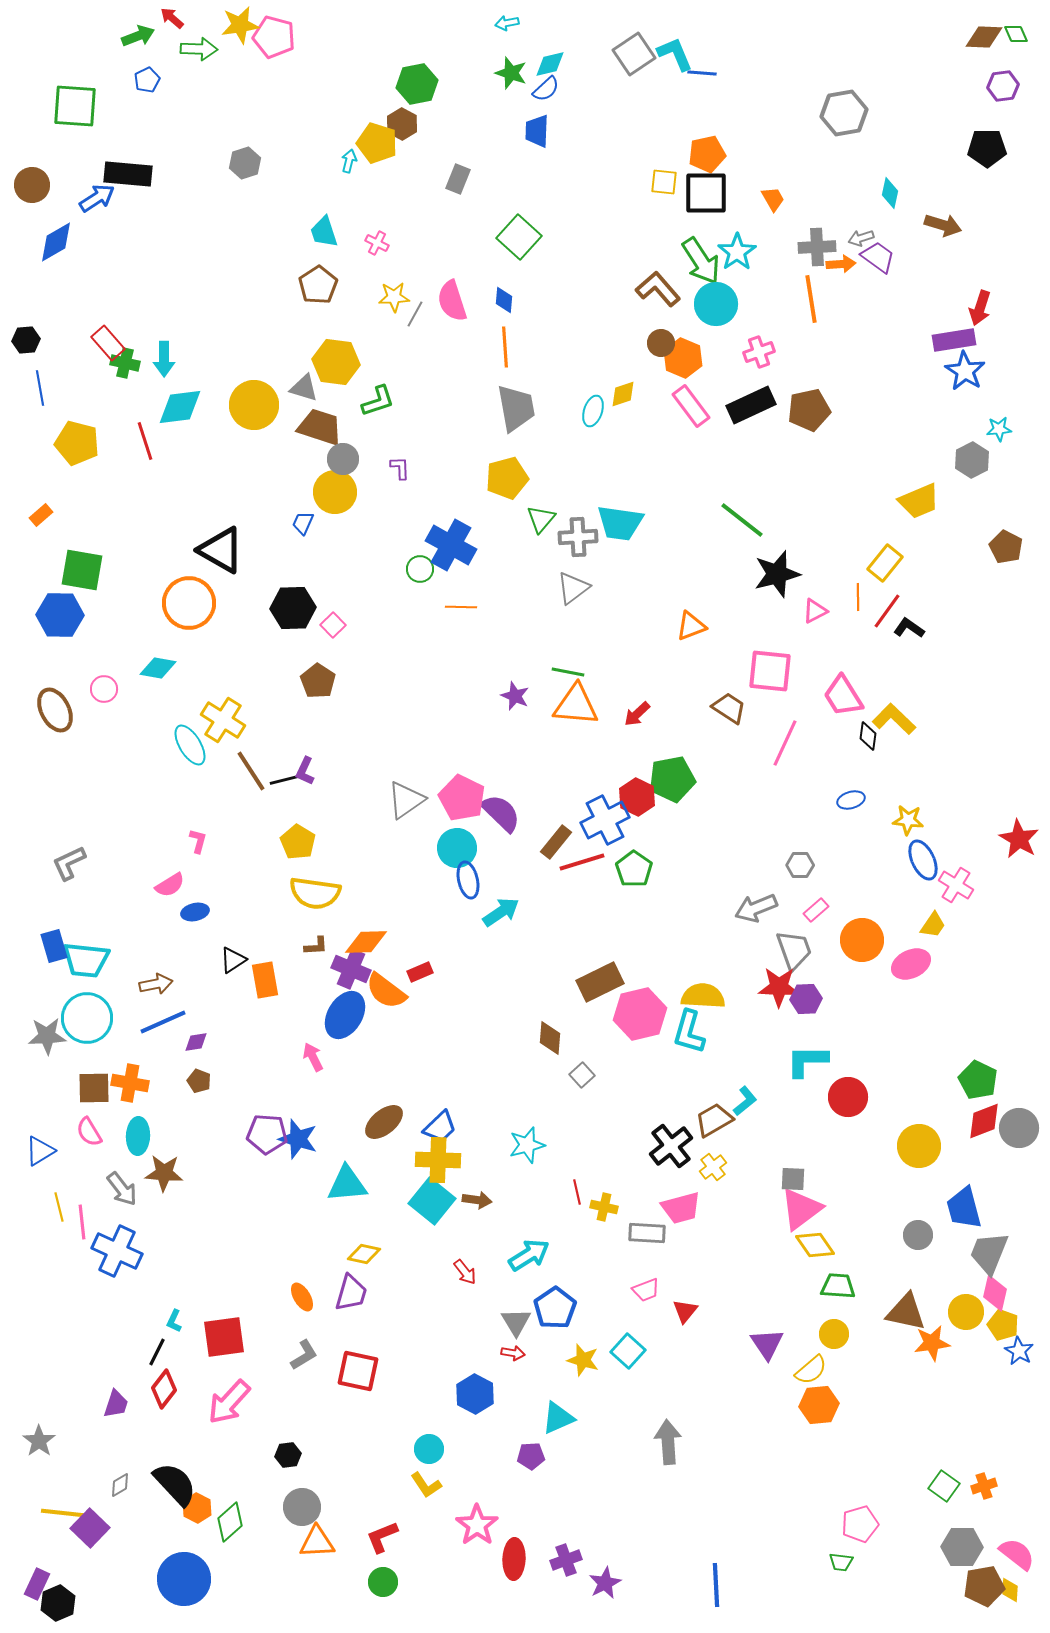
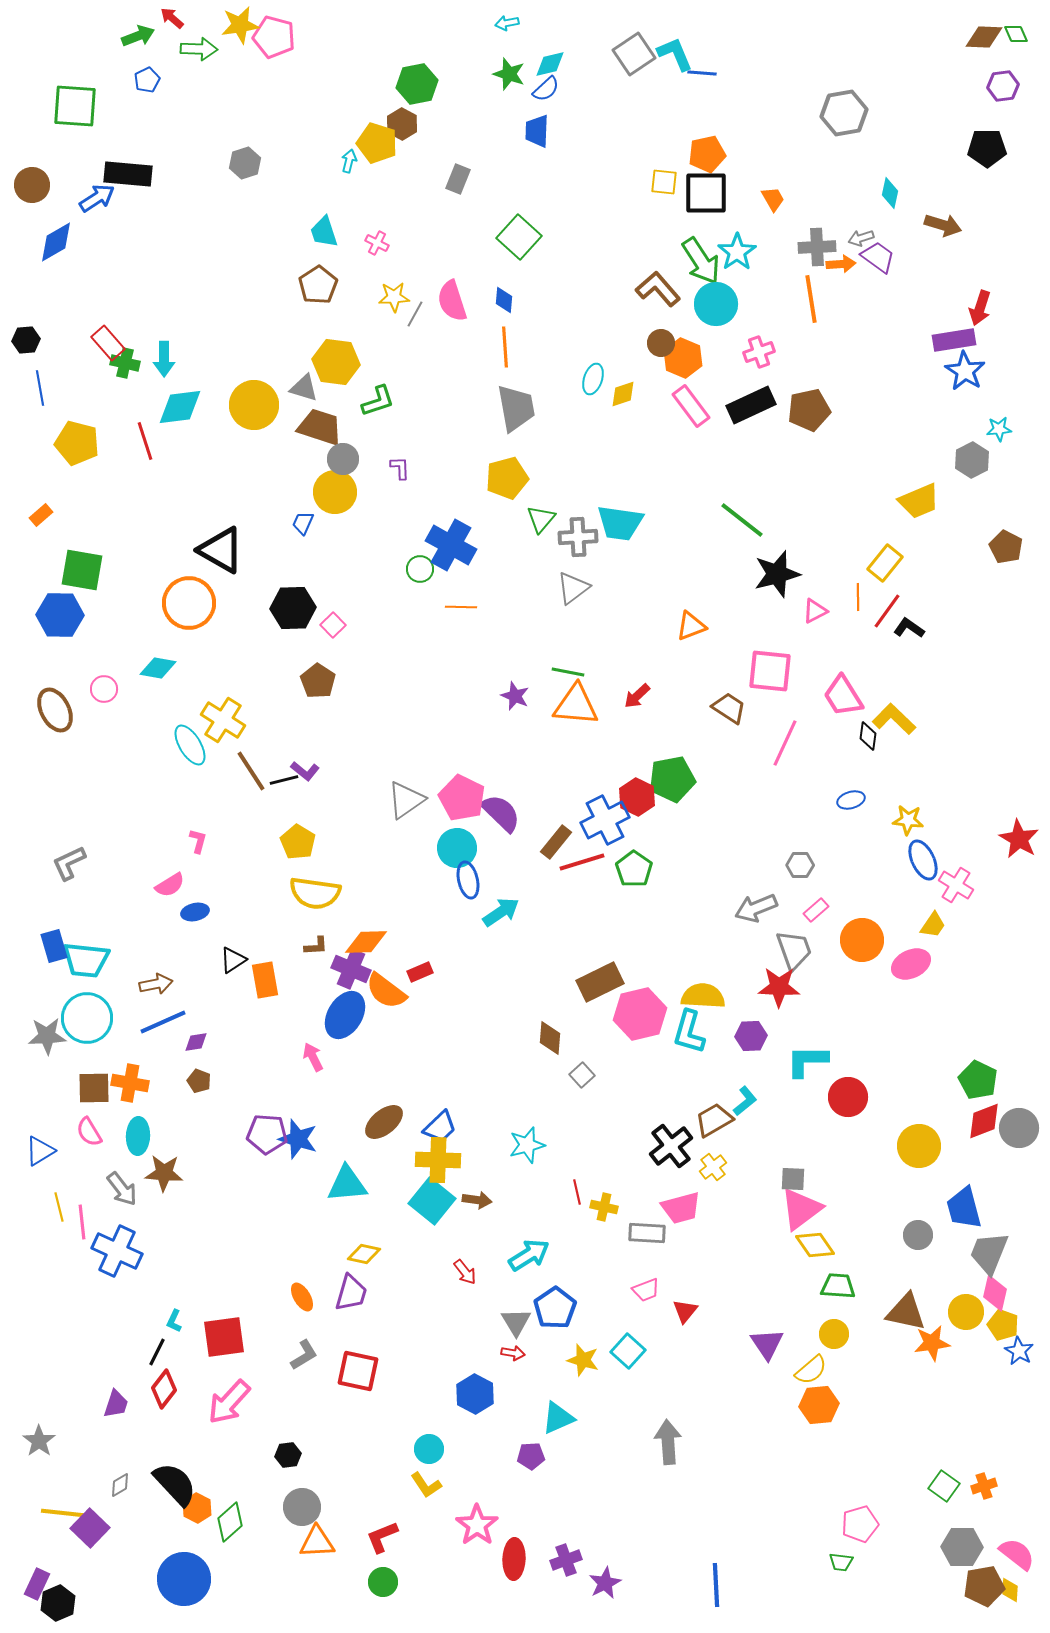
green star at (511, 73): moved 2 px left, 1 px down
cyan ellipse at (593, 411): moved 32 px up
red arrow at (637, 714): moved 18 px up
purple L-shape at (305, 771): rotated 76 degrees counterclockwise
purple hexagon at (806, 999): moved 55 px left, 37 px down
